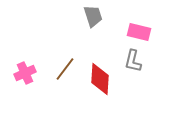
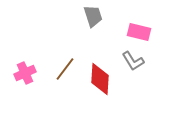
gray L-shape: rotated 45 degrees counterclockwise
